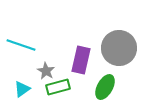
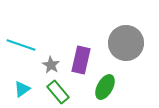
gray circle: moved 7 px right, 5 px up
gray star: moved 5 px right, 6 px up
green rectangle: moved 5 px down; rotated 65 degrees clockwise
